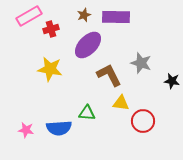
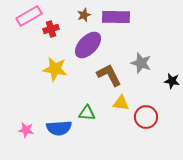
yellow star: moved 5 px right
red circle: moved 3 px right, 4 px up
